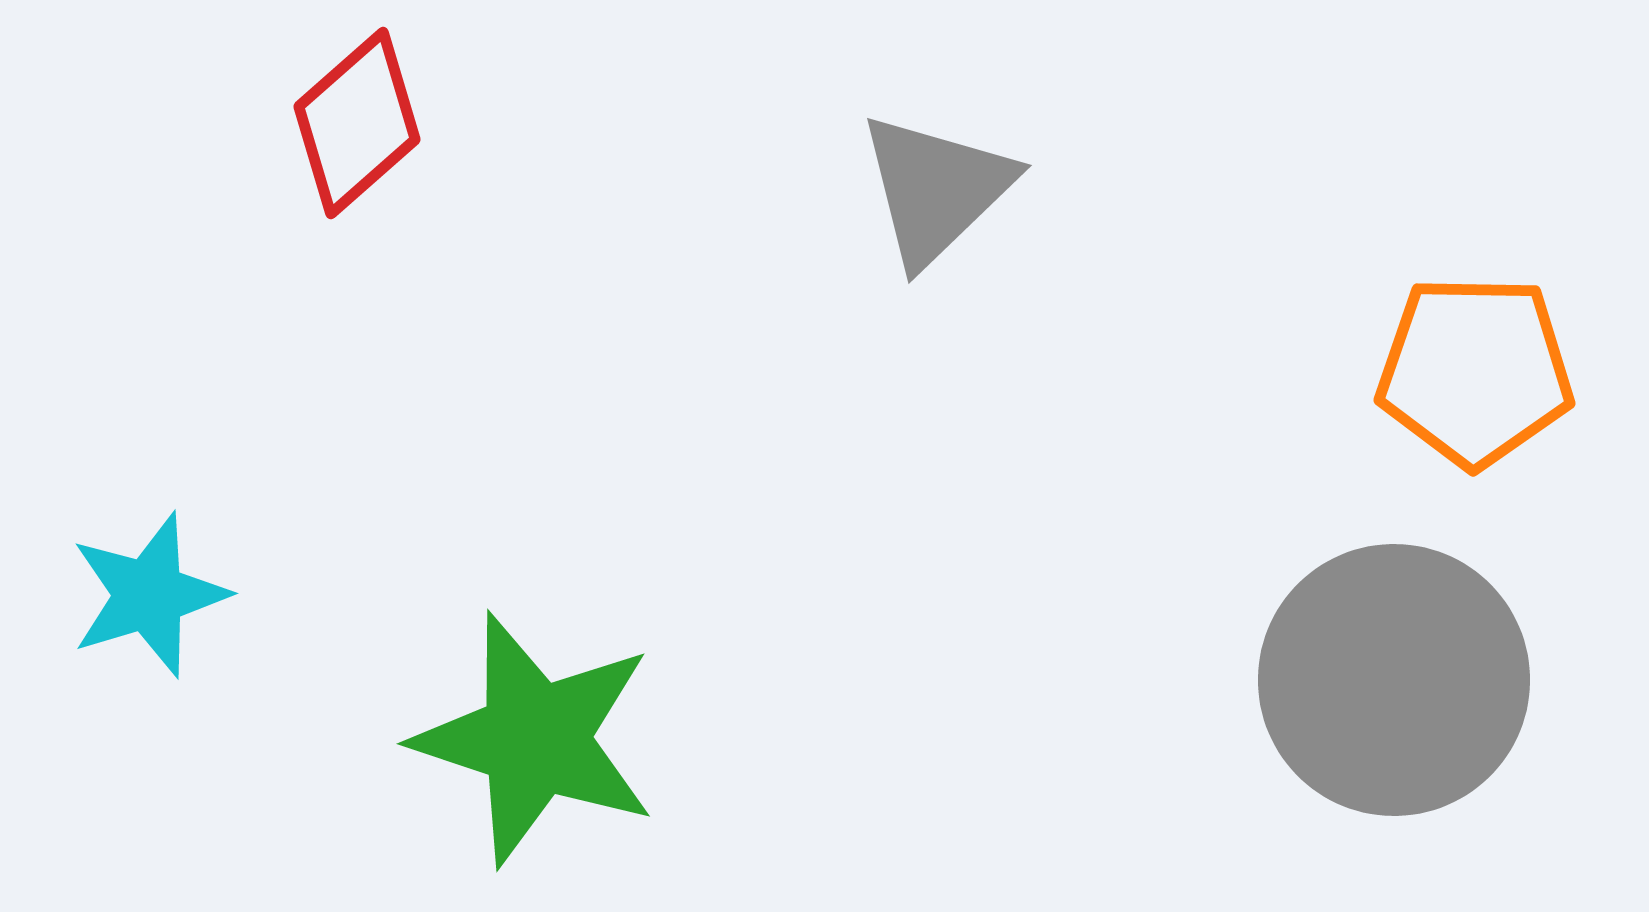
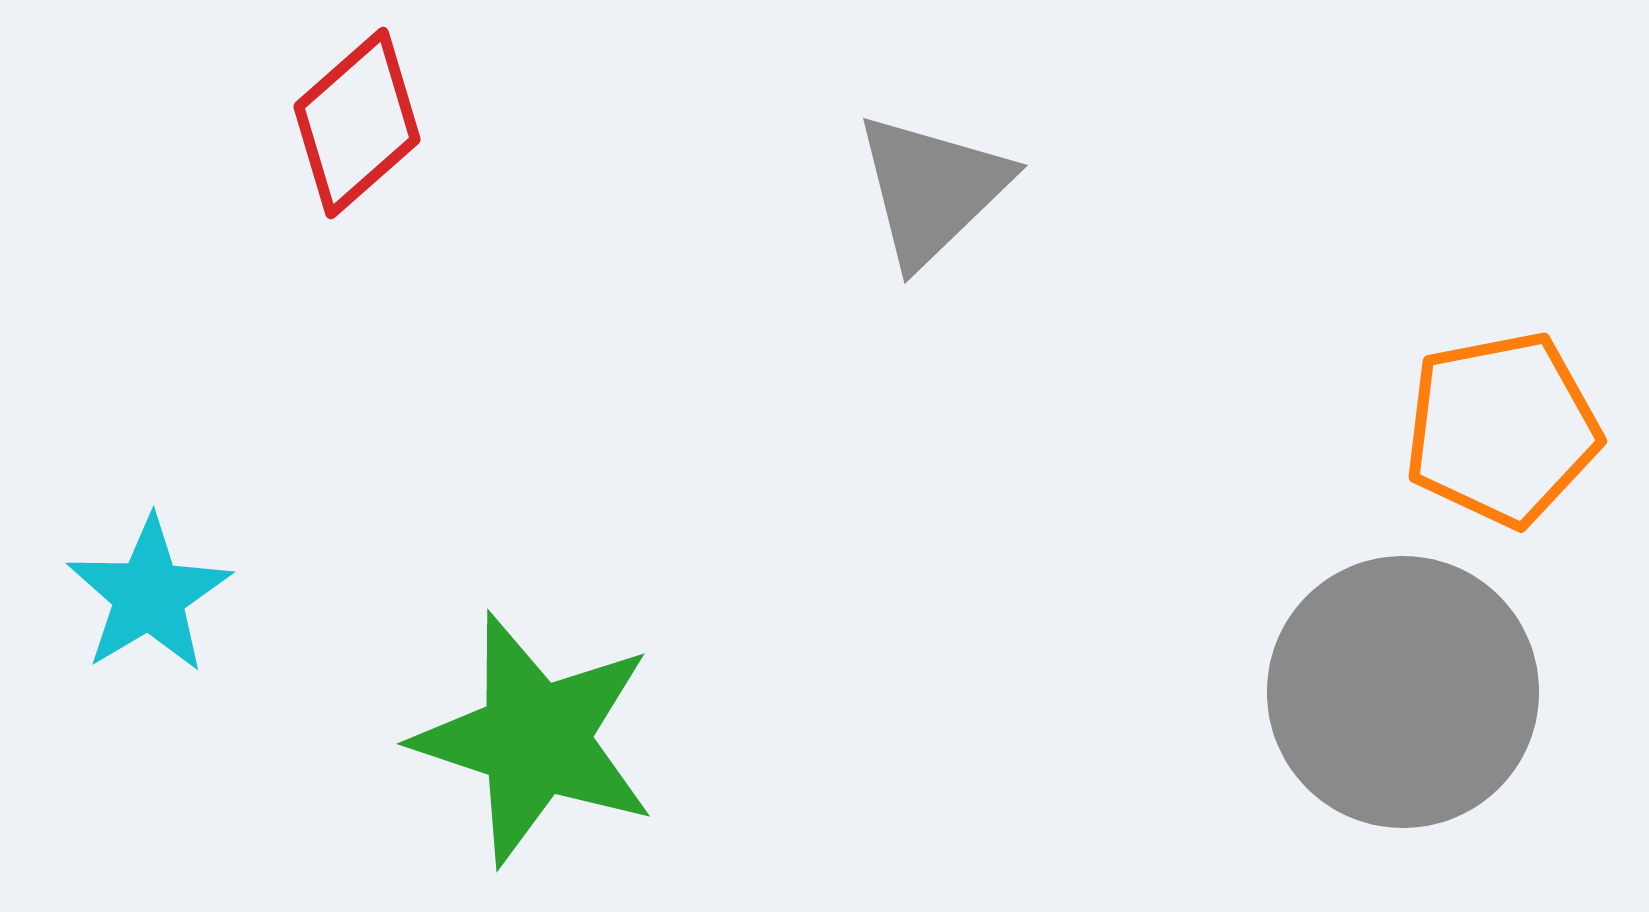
gray triangle: moved 4 px left
orange pentagon: moved 27 px right, 58 px down; rotated 12 degrees counterclockwise
cyan star: rotated 14 degrees counterclockwise
gray circle: moved 9 px right, 12 px down
